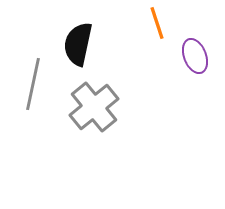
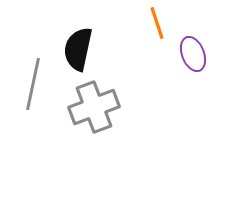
black semicircle: moved 5 px down
purple ellipse: moved 2 px left, 2 px up
gray cross: rotated 18 degrees clockwise
